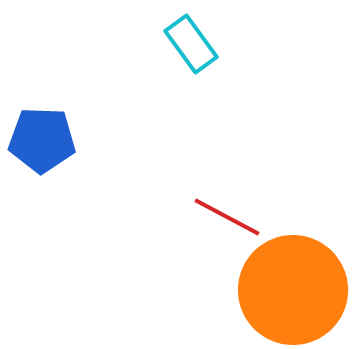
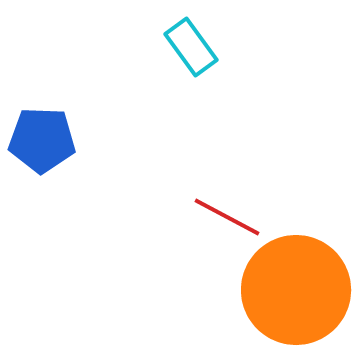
cyan rectangle: moved 3 px down
orange circle: moved 3 px right
